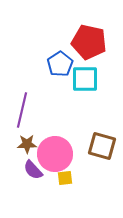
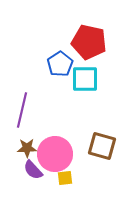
brown star: moved 4 px down
